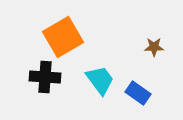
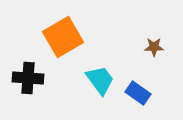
black cross: moved 17 px left, 1 px down
